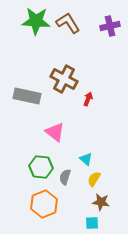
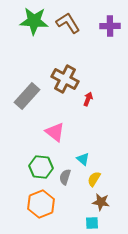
green star: moved 2 px left
purple cross: rotated 12 degrees clockwise
brown cross: moved 1 px right
gray rectangle: rotated 60 degrees counterclockwise
cyan triangle: moved 3 px left
orange hexagon: moved 3 px left
